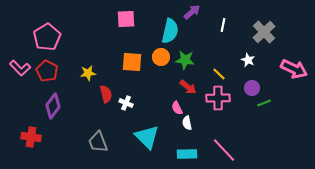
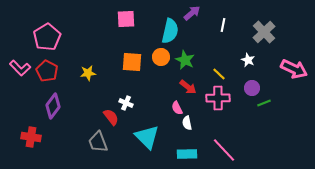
purple arrow: moved 1 px down
green star: rotated 18 degrees clockwise
red semicircle: moved 5 px right, 23 px down; rotated 24 degrees counterclockwise
